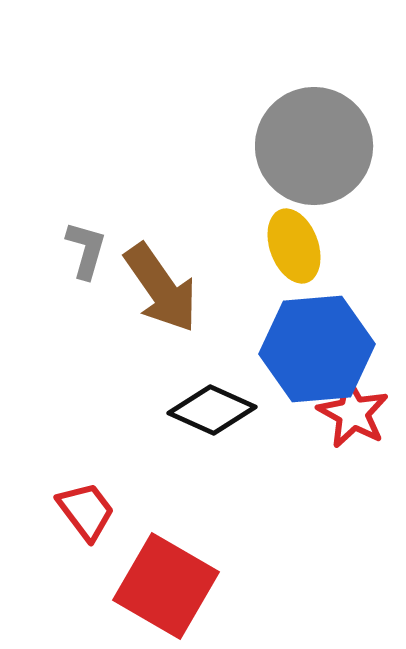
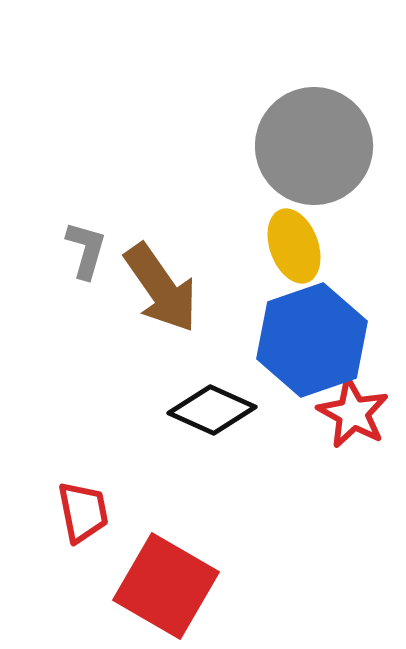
blue hexagon: moved 5 px left, 9 px up; rotated 14 degrees counterclockwise
red trapezoid: moved 3 px left, 1 px down; rotated 26 degrees clockwise
